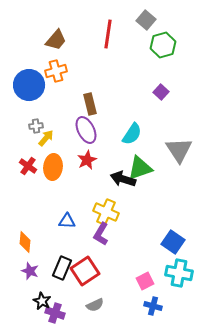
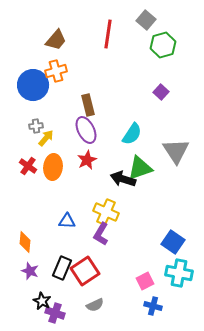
blue circle: moved 4 px right
brown rectangle: moved 2 px left, 1 px down
gray triangle: moved 3 px left, 1 px down
